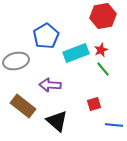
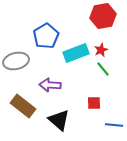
red square: moved 1 px up; rotated 16 degrees clockwise
black triangle: moved 2 px right, 1 px up
